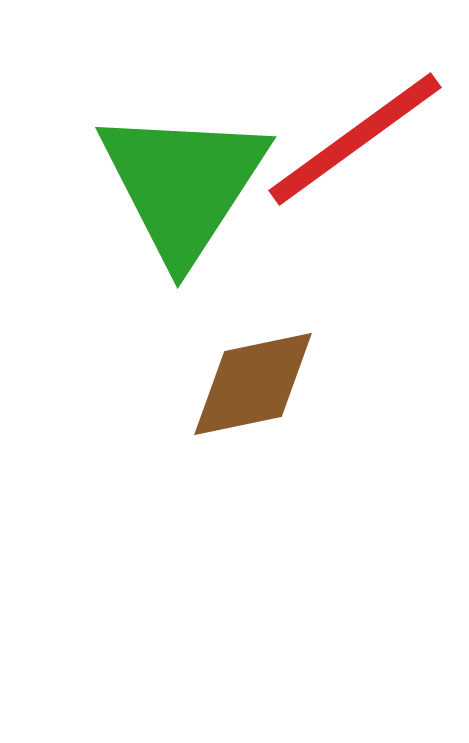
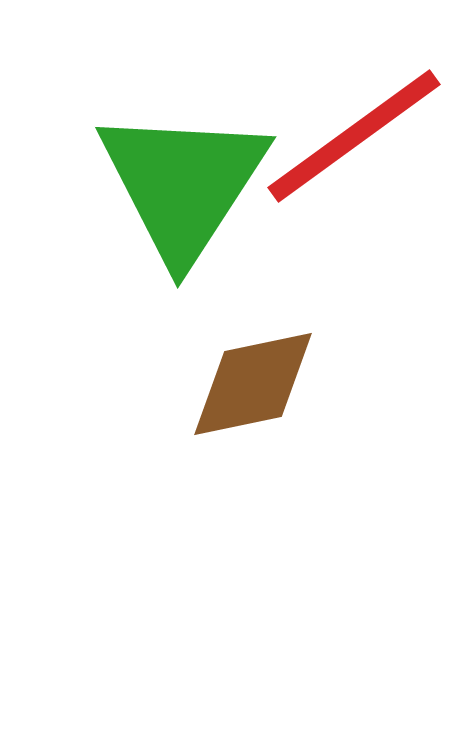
red line: moved 1 px left, 3 px up
